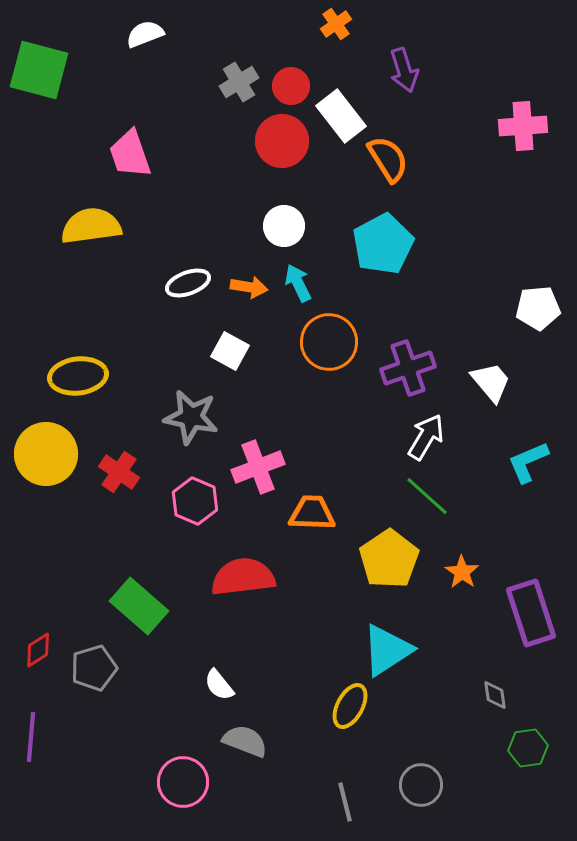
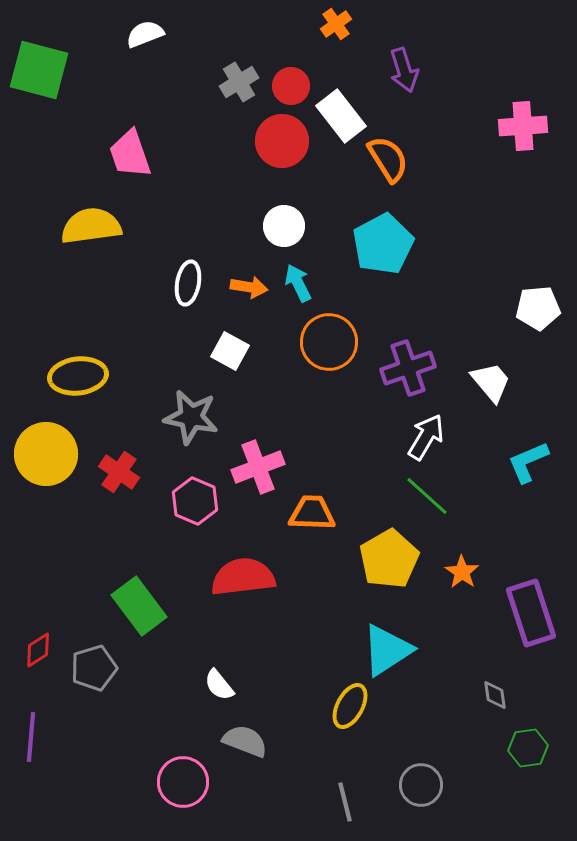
white ellipse at (188, 283): rotated 60 degrees counterclockwise
yellow pentagon at (389, 559): rotated 4 degrees clockwise
green rectangle at (139, 606): rotated 12 degrees clockwise
